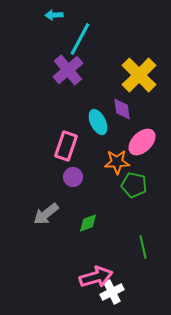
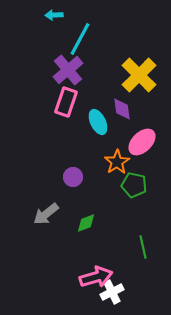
pink rectangle: moved 44 px up
orange star: rotated 30 degrees counterclockwise
green diamond: moved 2 px left
